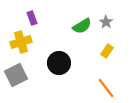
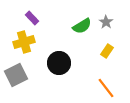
purple rectangle: rotated 24 degrees counterclockwise
yellow cross: moved 3 px right
